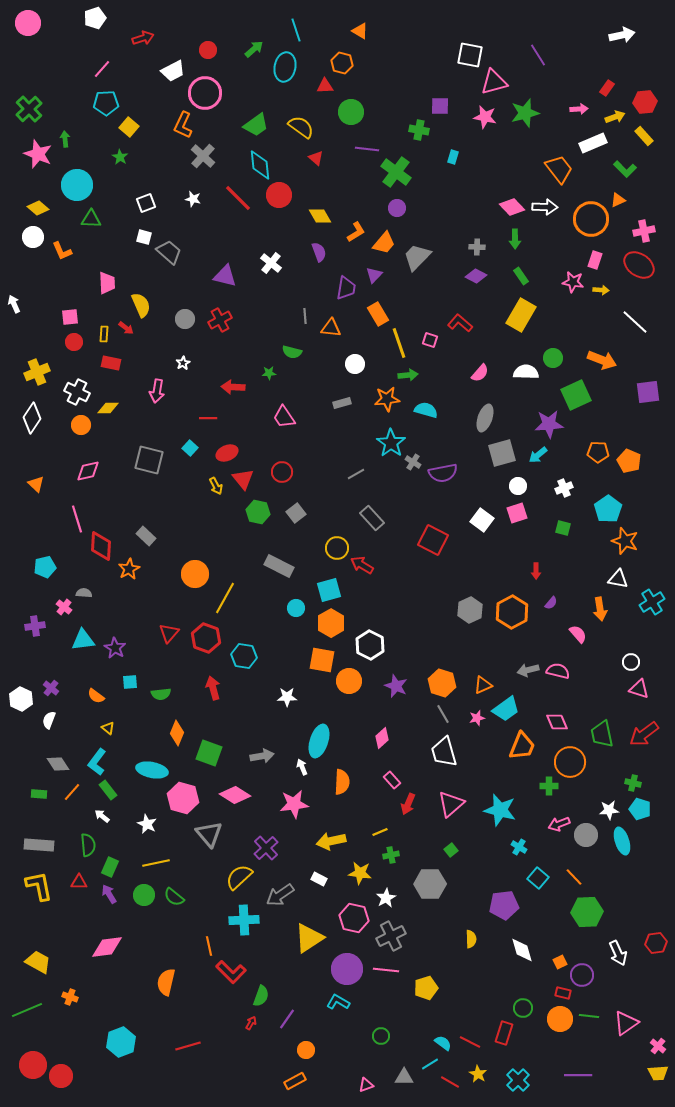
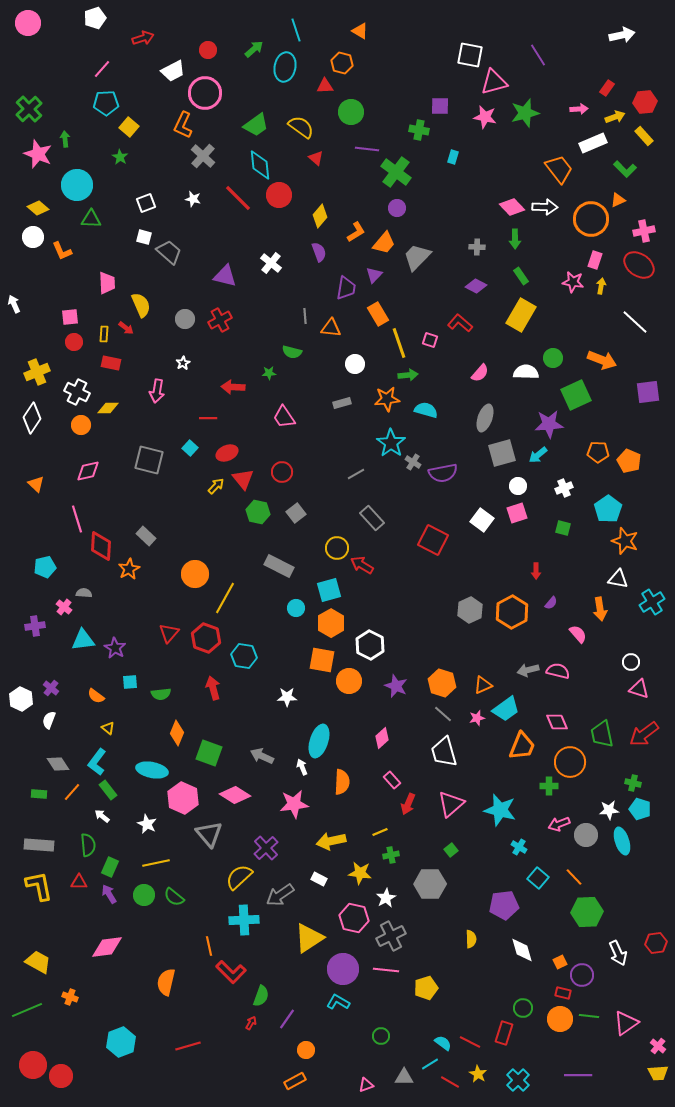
yellow diamond at (320, 216): rotated 70 degrees clockwise
purple diamond at (476, 276): moved 10 px down
yellow arrow at (601, 290): moved 4 px up; rotated 84 degrees counterclockwise
yellow arrow at (216, 486): rotated 108 degrees counterclockwise
gray line at (443, 714): rotated 18 degrees counterclockwise
gray arrow at (262, 756): rotated 145 degrees counterclockwise
pink hexagon at (183, 798): rotated 8 degrees clockwise
purple circle at (347, 969): moved 4 px left
